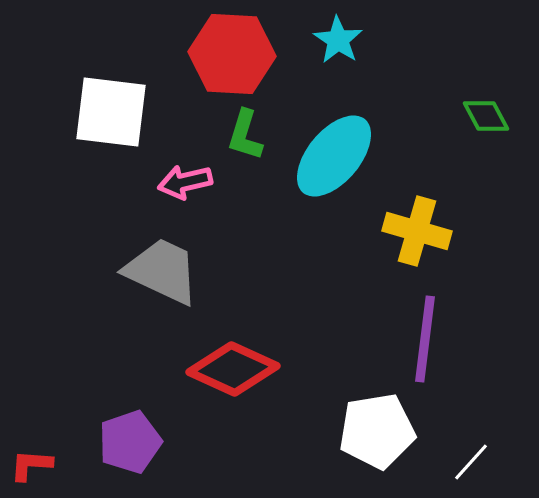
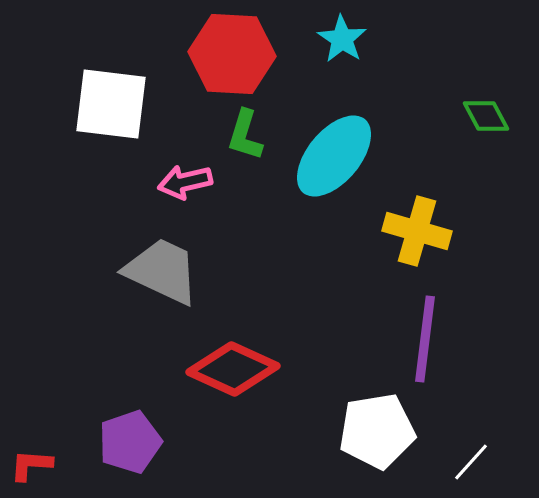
cyan star: moved 4 px right, 1 px up
white square: moved 8 px up
